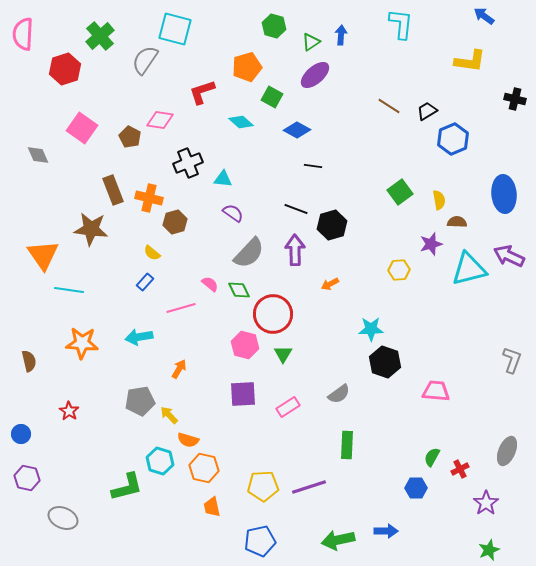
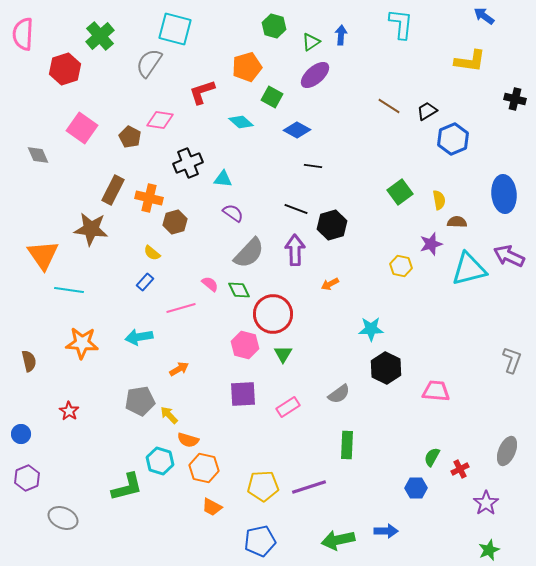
gray semicircle at (145, 60): moved 4 px right, 3 px down
brown rectangle at (113, 190): rotated 48 degrees clockwise
yellow hexagon at (399, 270): moved 2 px right, 4 px up; rotated 15 degrees clockwise
black hexagon at (385, 362): moved 1 px right, 6 px down; rotated 8 degrees clockwise
orange arrow at (179, 369): rotated 30 degrees clockwise
purple hexagon at (27, 478): rotated 25 degrees clockwise
orange trapezoid at (212, 507): rotated 50 degrees counterclockwise
